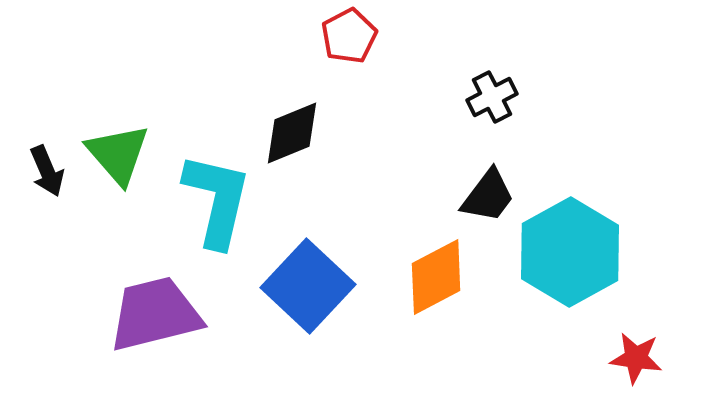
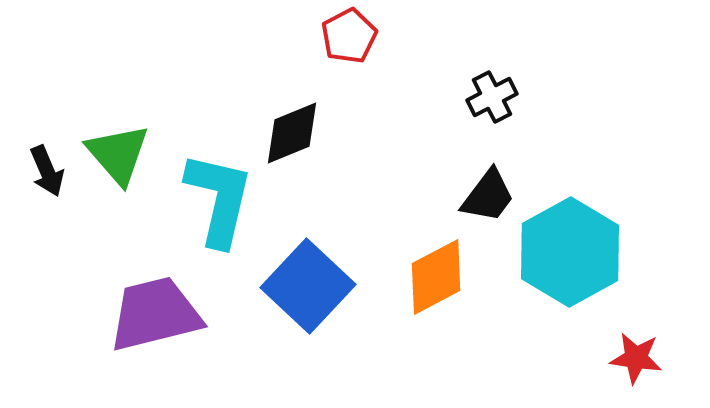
cyan L-shape: moved 2 px right, 1 px up
